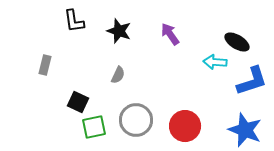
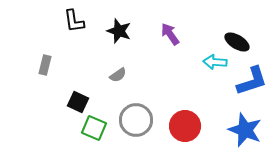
gray semicircle: rotated 30 degrees clockwise
green square: moved 1 px down; rotated 35 degrees clockwise
